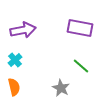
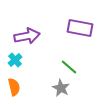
purple arrow: moved 4 px right, 6 px down
green line: moved 12 px left, 1 px down
